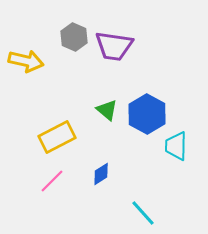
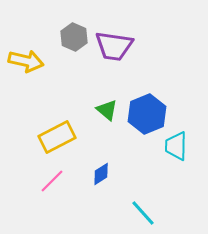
blue hexagon: rotated 9 degrees clockwise
